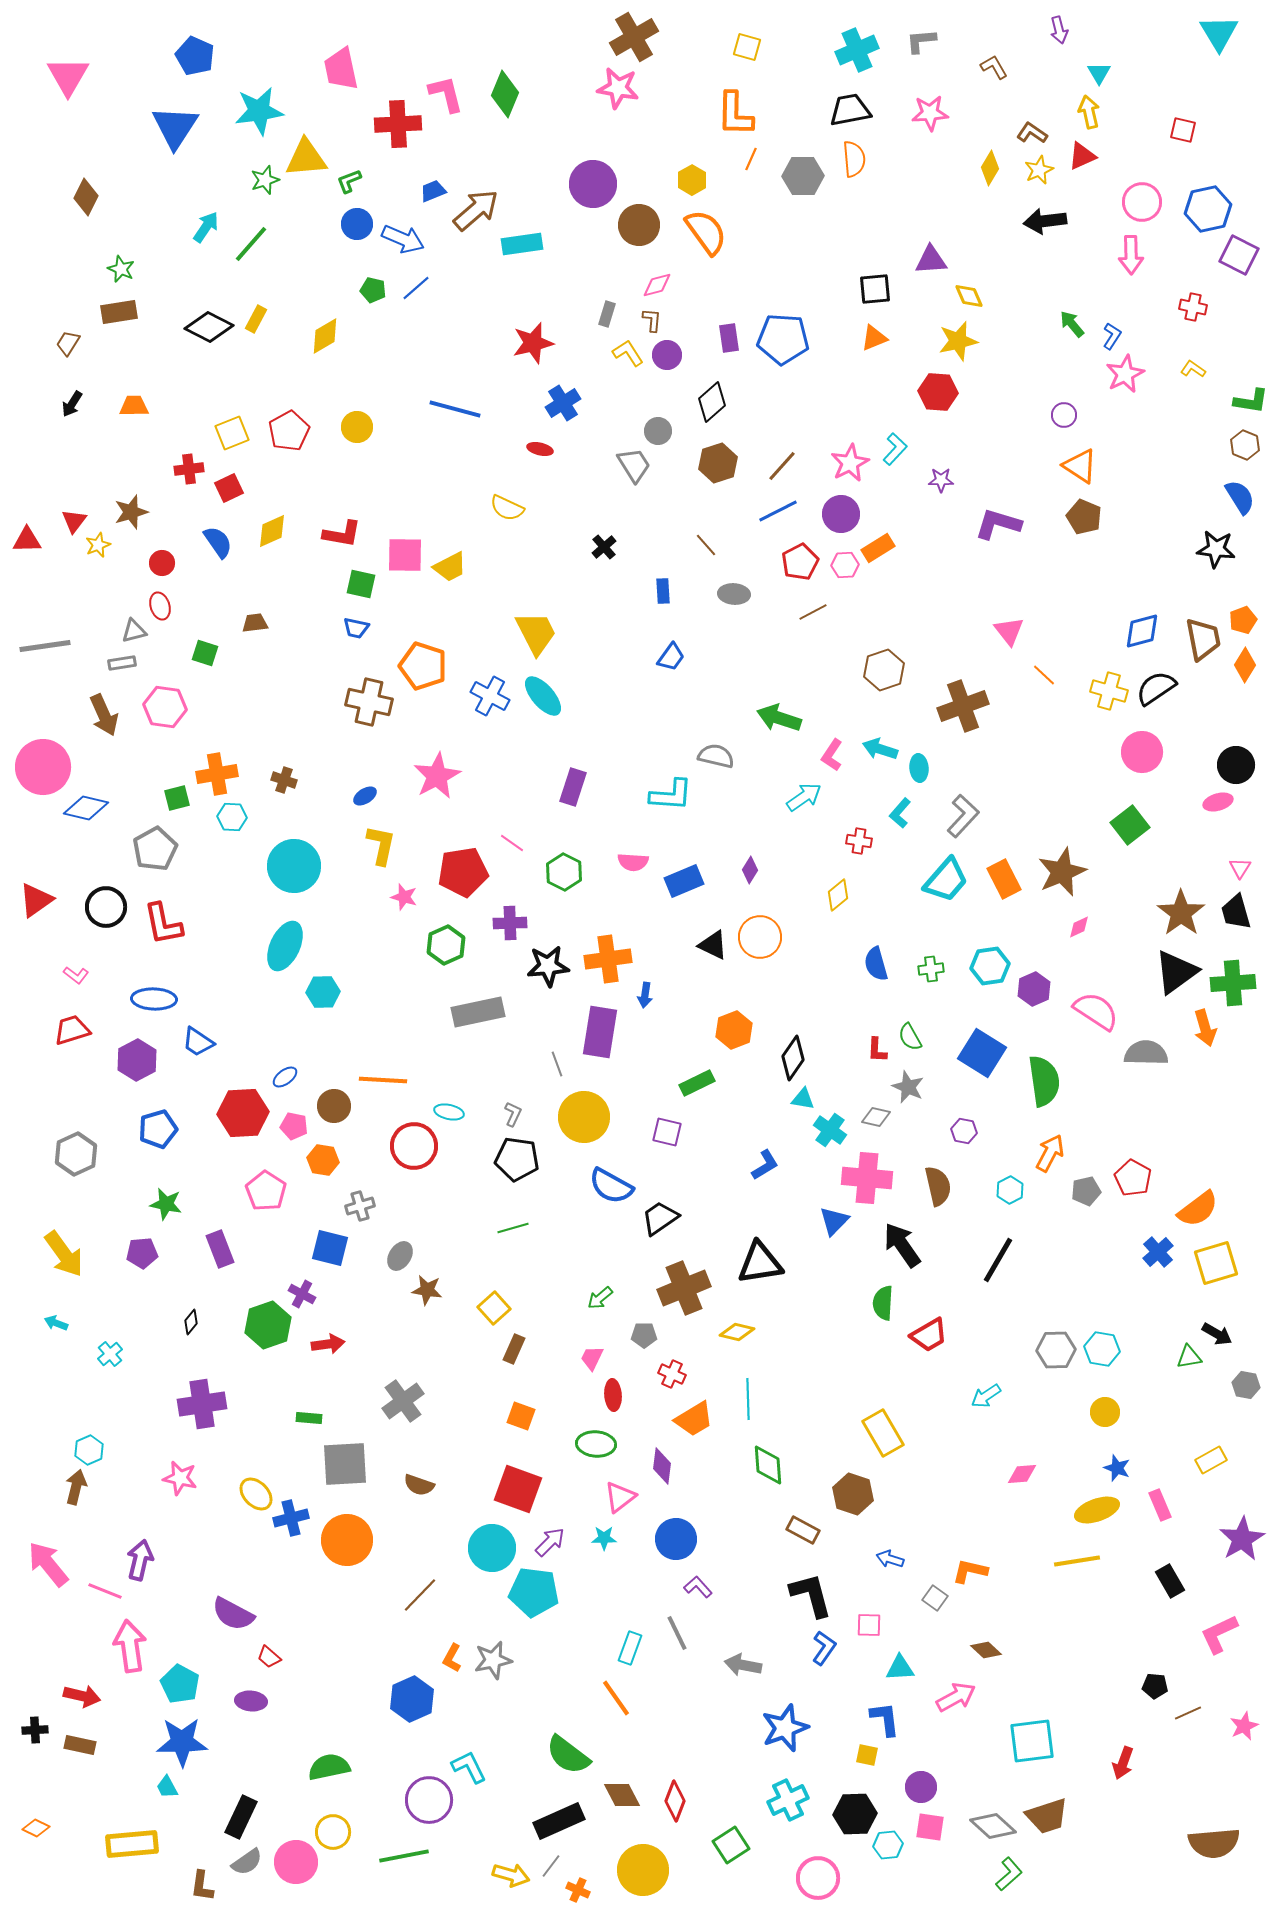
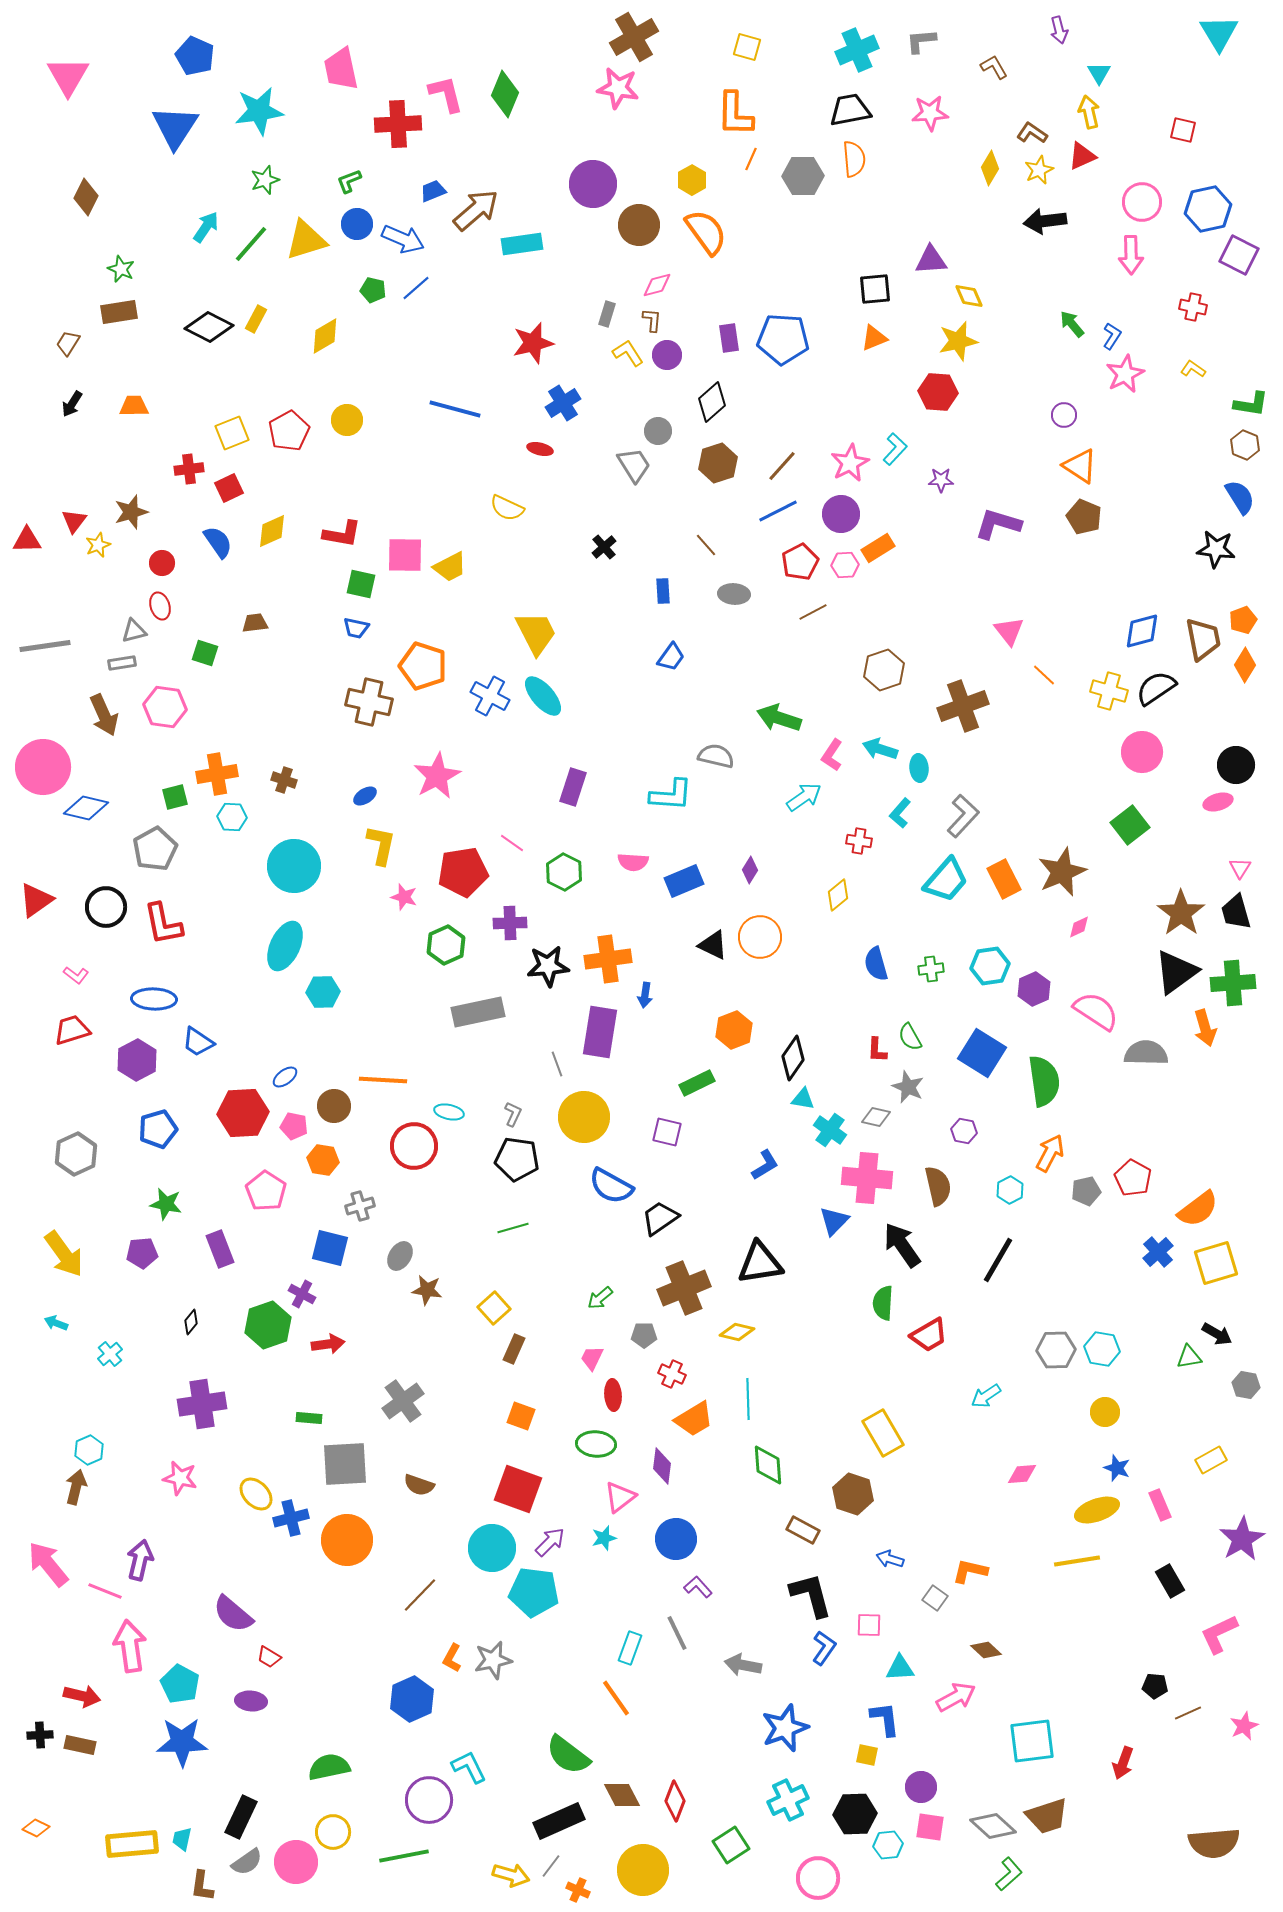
yellow triangle at (306, 158): moved 82 px down; rotated 12 degrees counterclockwise
green L-shape at (1251, 401): moved 3 px down
yellow circle at (357, 427): moved 10 px left, 7 px up
green square at (177, 798): moved 2 px left, 1 px up
cyan star at (604, 1538): rotated 15 degrees counterclockwise
purple semicircle at (233, 1614): rotated 12 degrees clockwise
red trapezoid at (269, 1657): rotated 10 degrees counterclockwise
black cross at (35, 1730): moved 5 px right, 5 px down
cyan trapezoid at (167, 1787): moved 15 px right, 52 px down; rotated 40 degrees clockwise
